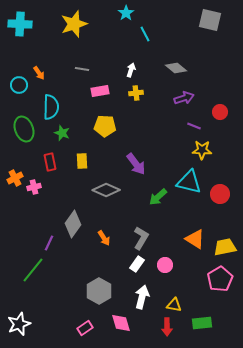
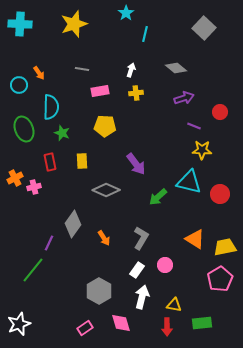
gray square at (210, 20): moved 6 px left, 8 px down; rotated 30 degrees clockwise
cyan line at (145, 34): rotated 42 degrees clockwise
white rectangle at (137, 264): moved 6 px down
